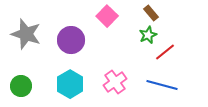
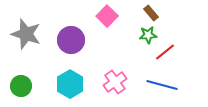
green star: rotated 18 degrees clockwise
